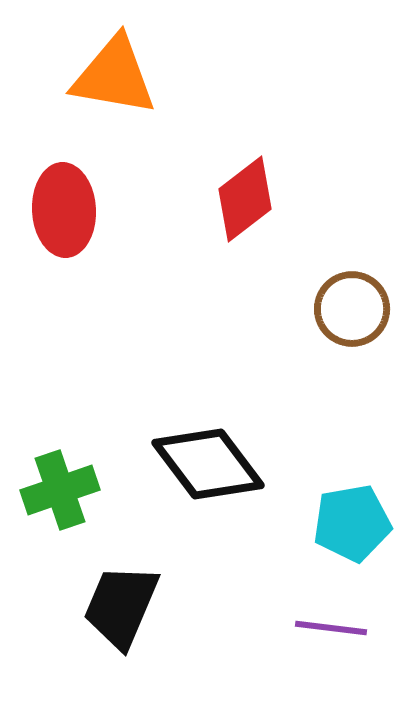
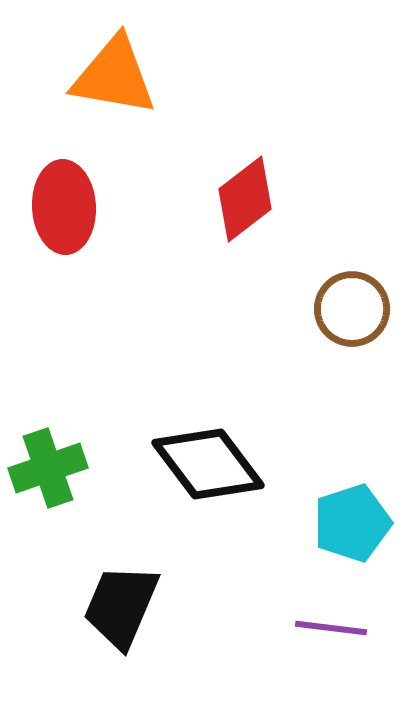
red ellipse: moved 3 px up
green cross: moved 12 px left, 22 px up
cyan pentagon: rotated 8 degrees counterclockwise
